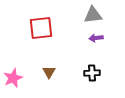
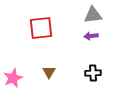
purple arrow: moved 5 px left, 2 px up
black cross: moved 1 px right
